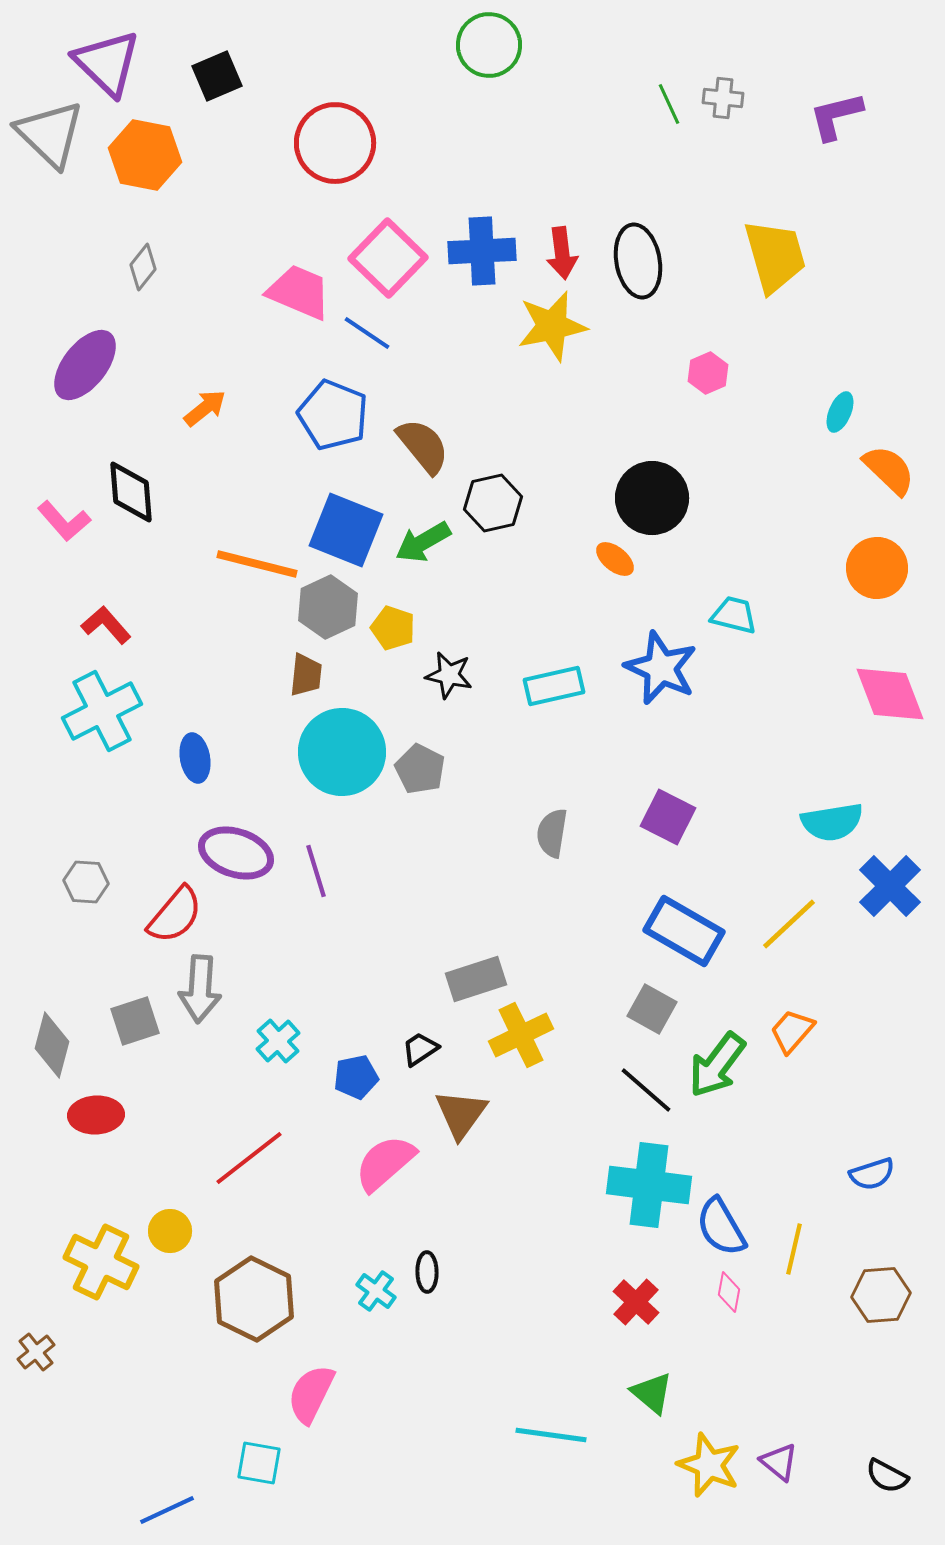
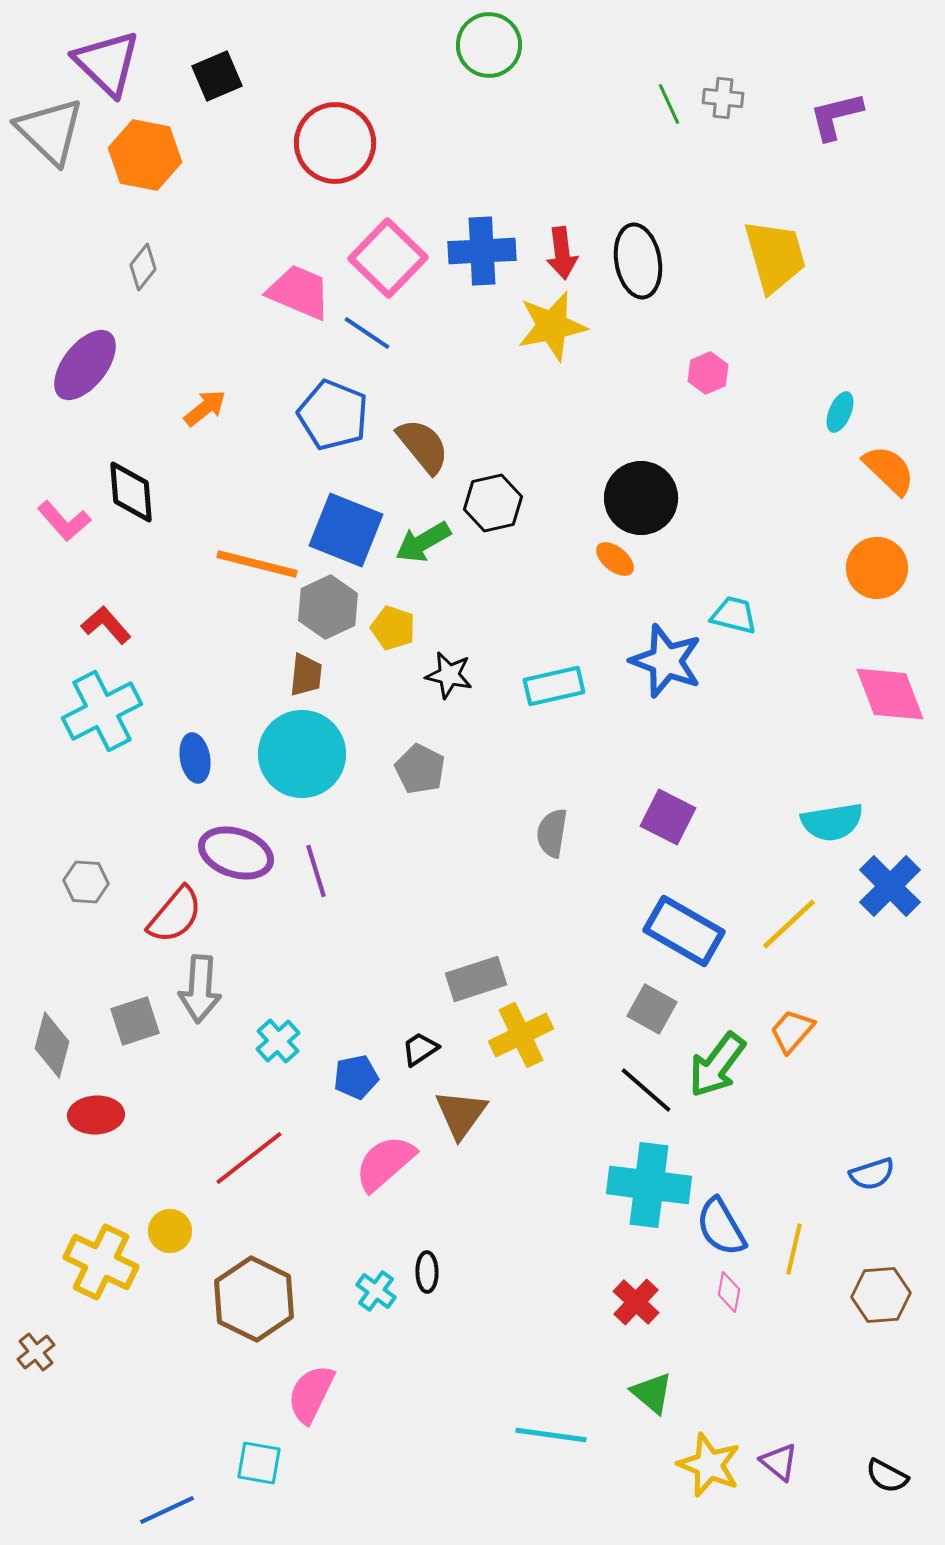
gray triangle at (50, 134): moved 3 px up
black circle at (652, 498): moved 11 px left
blue star at (661, 668): moved 5 px right, 7 px up; rotated 4 degrees counterclockwise
cyan circle at (342, 752): moved 40 px left, 2 px down
